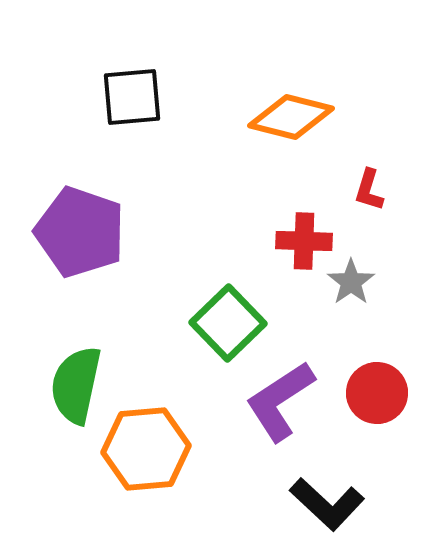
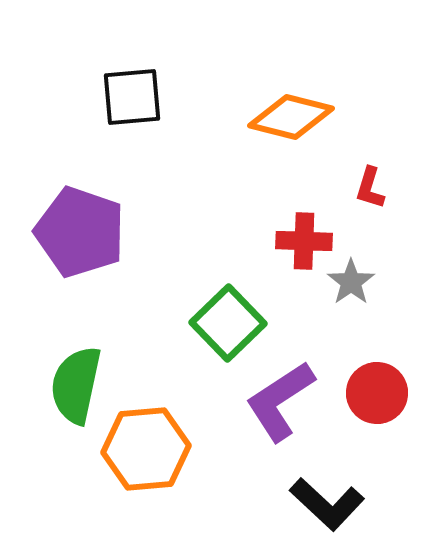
red L-shape: moved 1 px right, 2 px up
